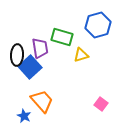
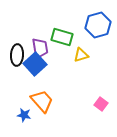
blue square: moved 5 px right, 3 px up
blue star: moved 1 px up; rotated 16 degrees counterclockwise
